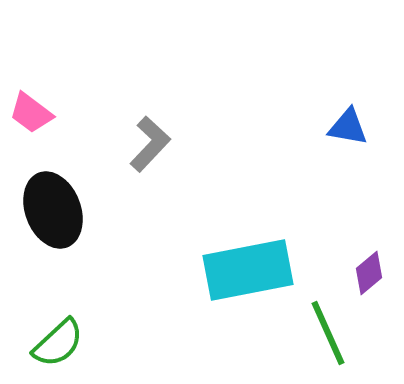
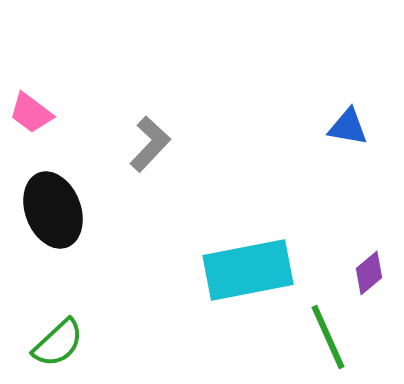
green line: moved 4 px down
